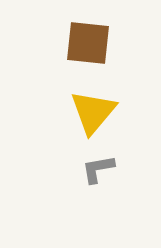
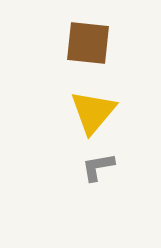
gray L-shape: moved 2 px up
